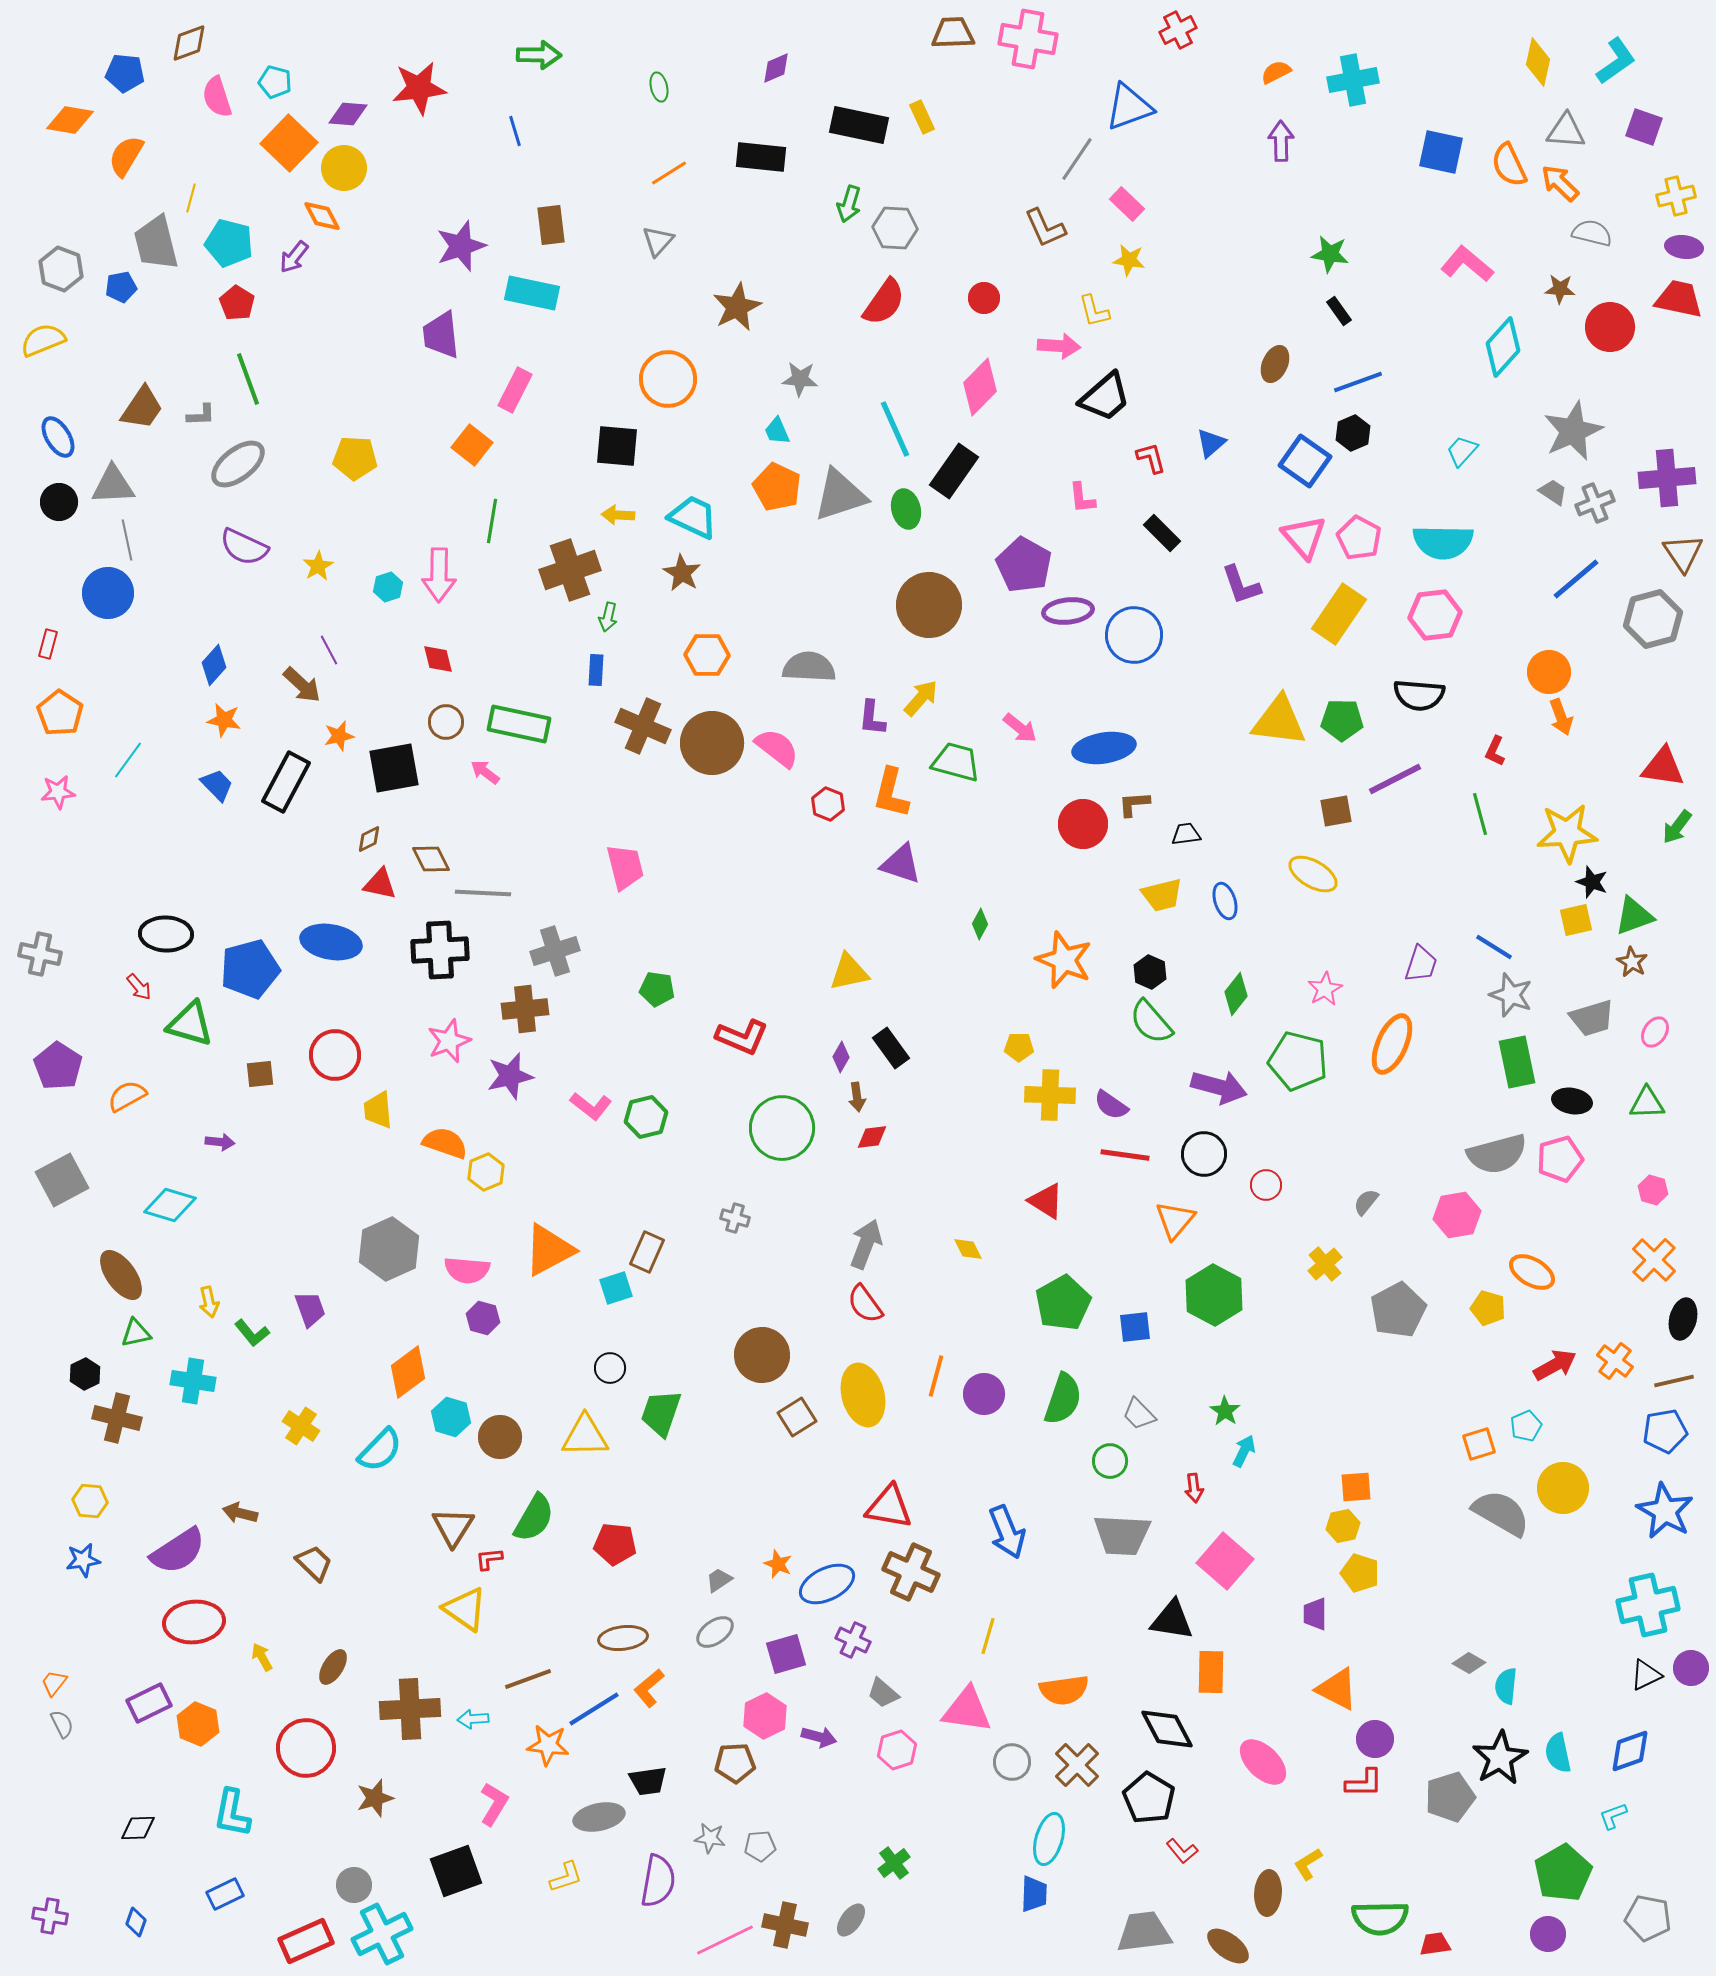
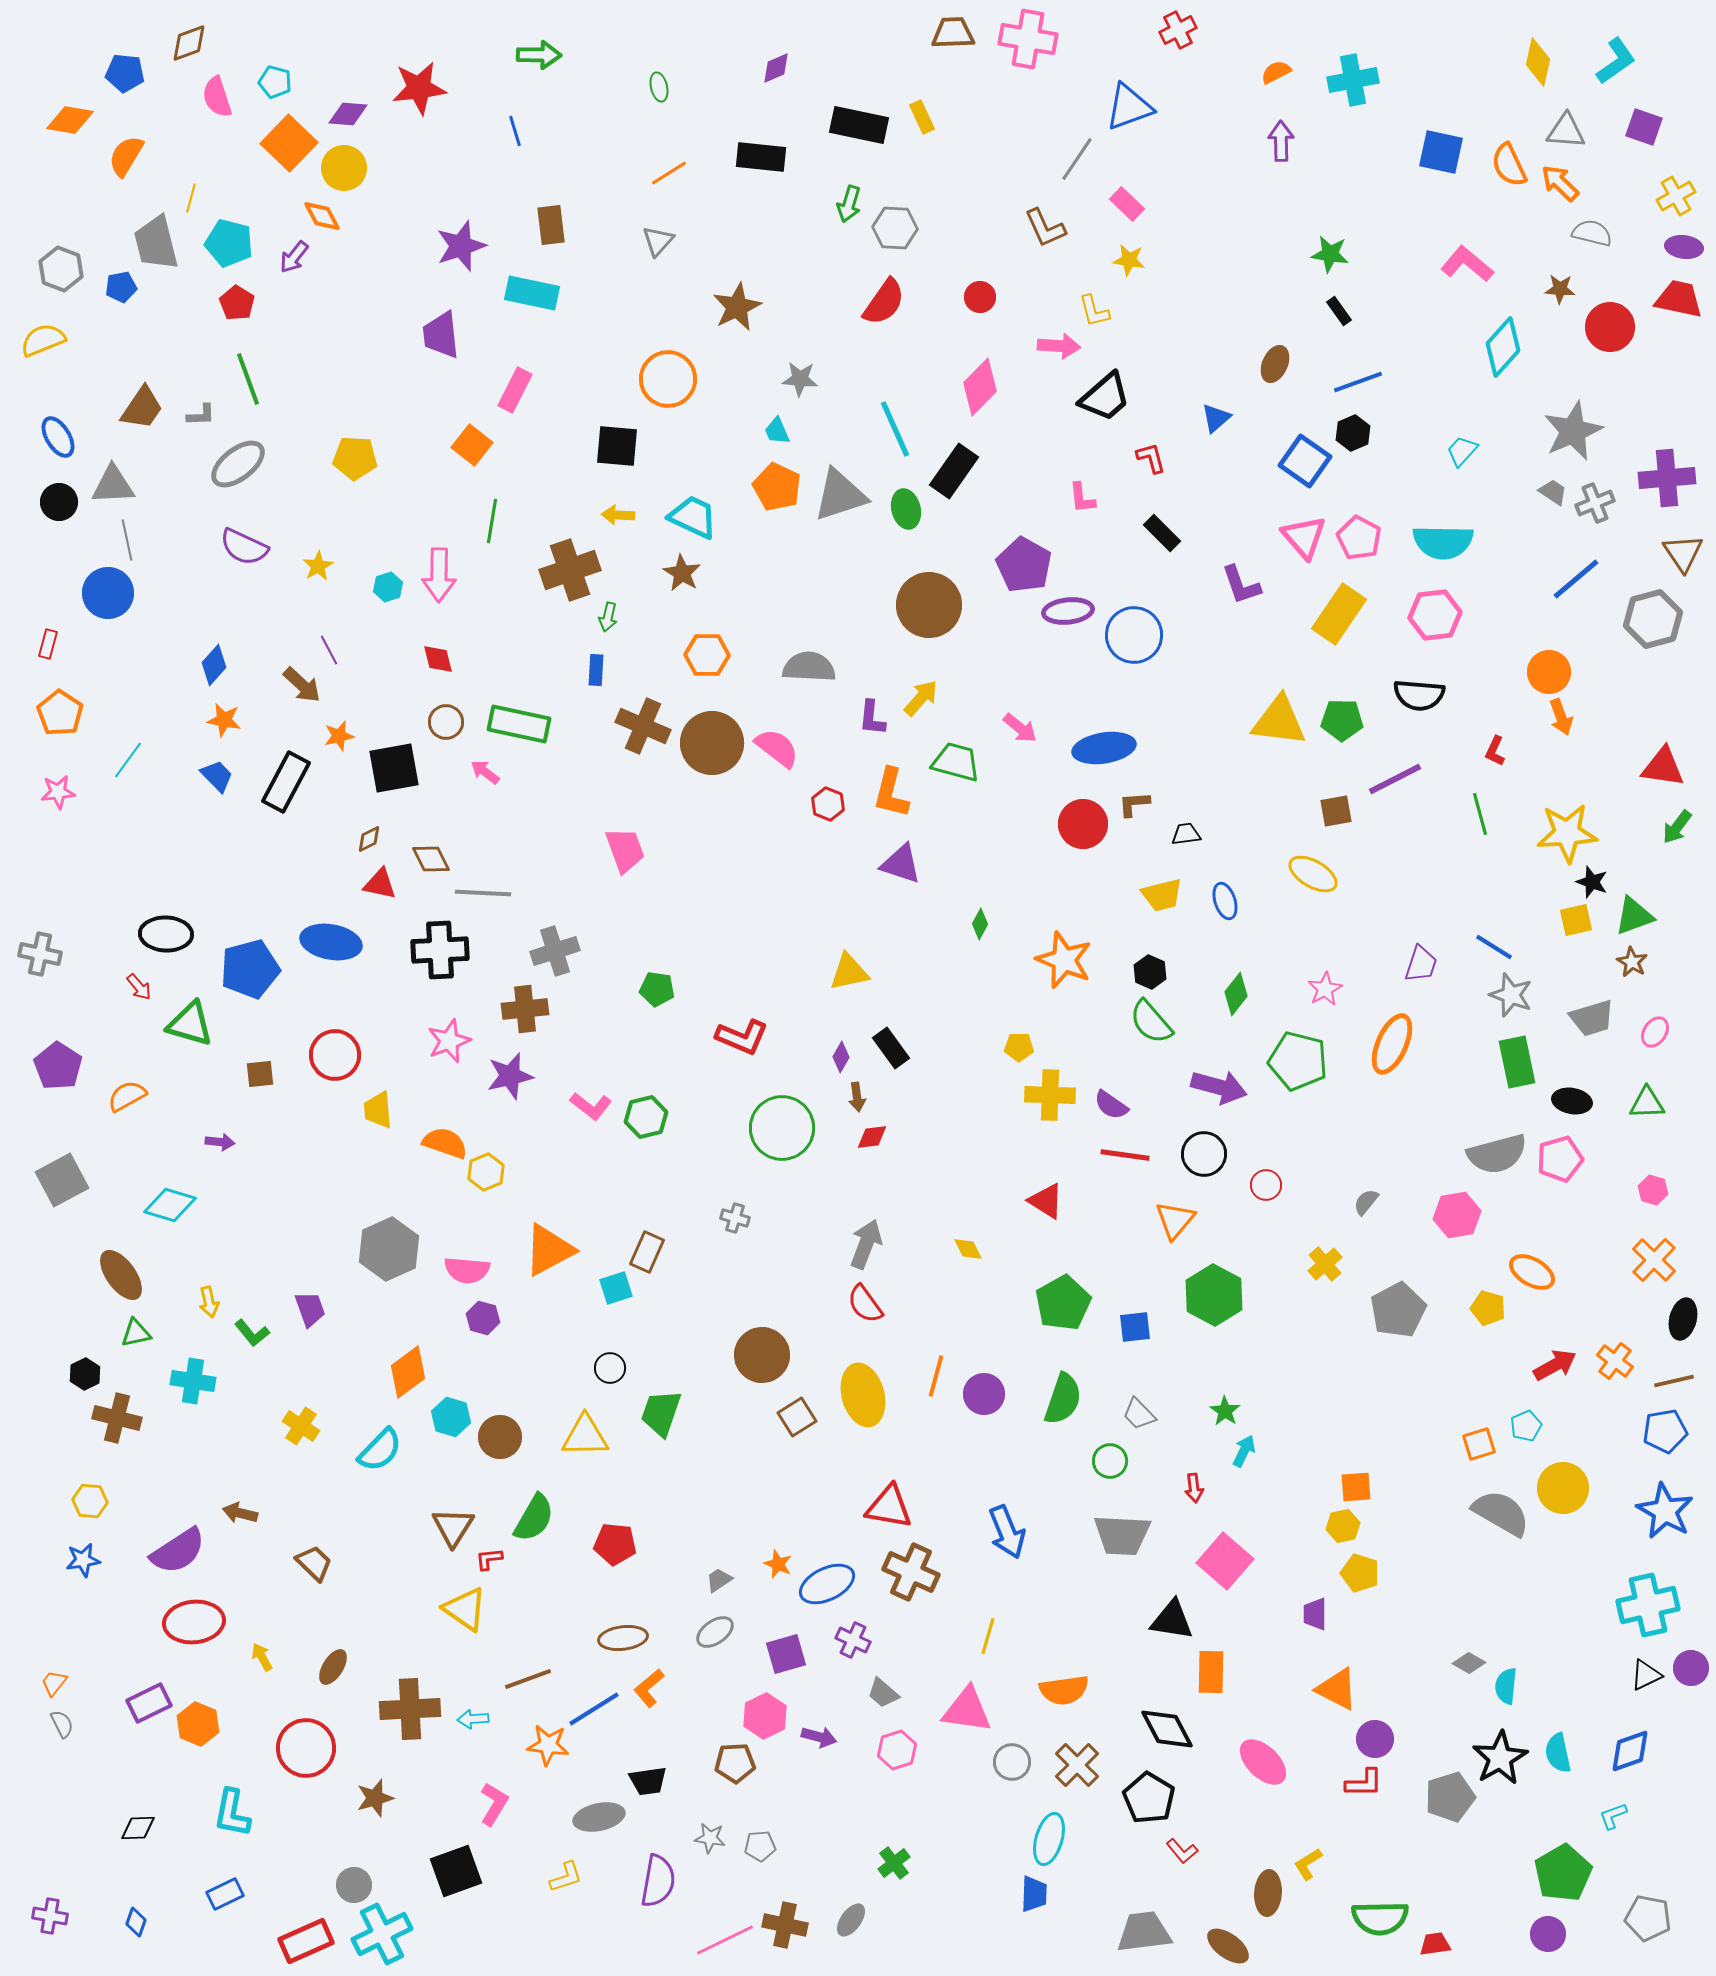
yellow cross at (1676, 196): rotated 15 degrees counterclockwise
red circle at (984, 298): moved 4 px left, 1 px up
blue triangle at (1211, 443): moved 5 px right, 25 px up
blue trapezoid at (217, 785): moved 9 px up
pink trapezoid at (625, 867): moved 17 px up; rotated 6 degrees counterclockwise
